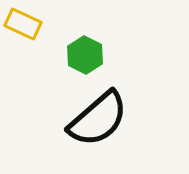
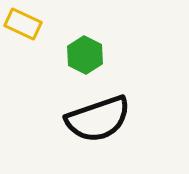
black semicircle: rotated 22 degrees clockwise
